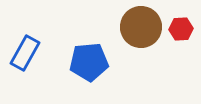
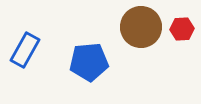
red hexagon: moved 1 px right
blue rectangle: moved 3 px up
